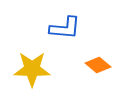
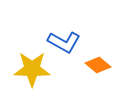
blue L-shape: moved 1 px left, 14 px down; rotated 24 degrees clockwise
